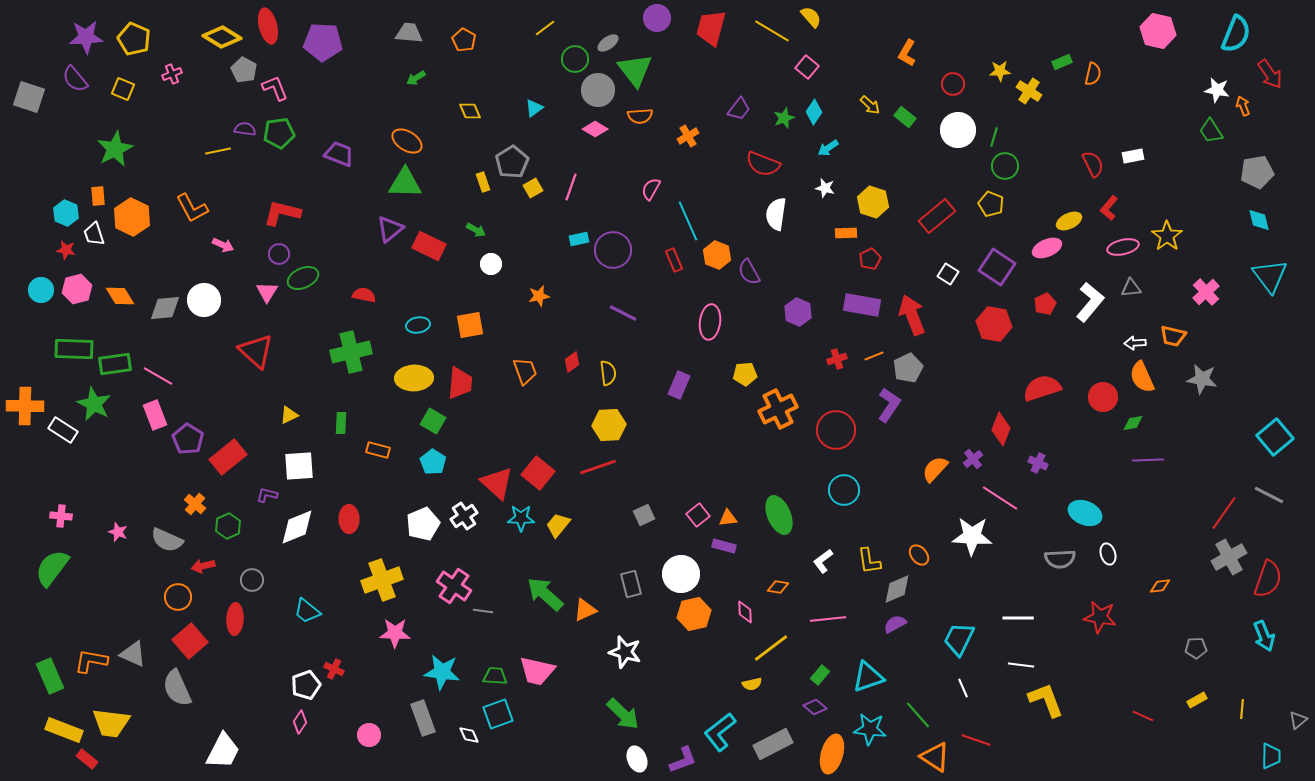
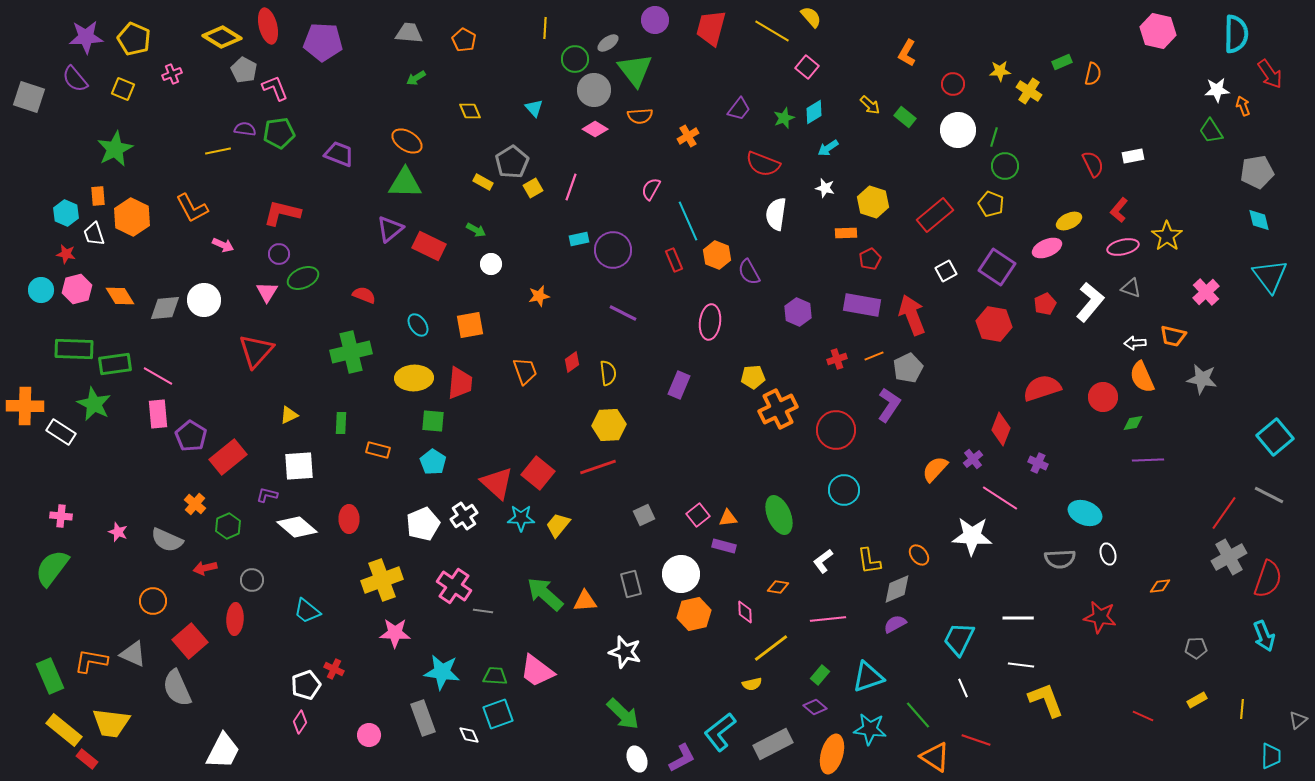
purple circle at (657, 18): moved 2 px left, 2 px down
yellow line at (545, 28): rotated 50 degrees counterclockwise
cyan semicircle at (1236, 34): rotated 21 degrees counterclockwise
gray circle at (598, 90): moved 4 px left
white star at (1217, 90): rotated 15 degrees counterclockwise
cyan triangle at (534, 108): rotated 36 degrees counterclockwise
cyan diamond at (814, 112): rotated 25 degrees clockwise
yellow rectangle at (483, 182): rotated 42 degrees counterclockwise
red L-shape at (1109, 208): moved 10 px right, 2 px down
red rectangle at (937, 216): moved 2 px left, 1 px up
red star at (66, 250): moved 4 px down
white square at (948, 274): moved 2 px left, 3 px up; rotated 30 degrees clockwise
gray triangle at (1131, 288): rotated 25 degrees clockwise
red semicircle at (364, 295): rotated 10 degrees clockwise
cyan ellipse at (418, 325): rotated 65 degrees clockwise
red triangle at (256, 351): rotated 30 degrees clockwise
yellow pentagon at (745, 374): moved 8 px right, 3 px down
pink rectangle at (155, 415): moved 3 px right, 1 px up; rotated 16 degrees clockwise
green square at (433, 421): rotated 25 degrees counterclockwise
white rectangle at (63, 430): moved 2 px left, 2 px down
purple pentagon at (188, 439): moved 3 px right, 3 px up
white diamond at (297, 527): rotated 63 degrees clockwise
red arrow at (203, 566): moved 2 px right, 2 px down
orange circle at (178, 597): moved 25 px left, 4 px down
orange triangle at (585, 610): moved 9 px up; rotated 20 degrees clockwise
pink trapezoid at (537, 671): rotated 24 degrees clockwise
yellow rectangle at (64, 730): rotated 18 degrees clockwise
purple L-shape at (683, 760): moved 1 px left, 2 px up; rotated 8 degrees counterclockwise
